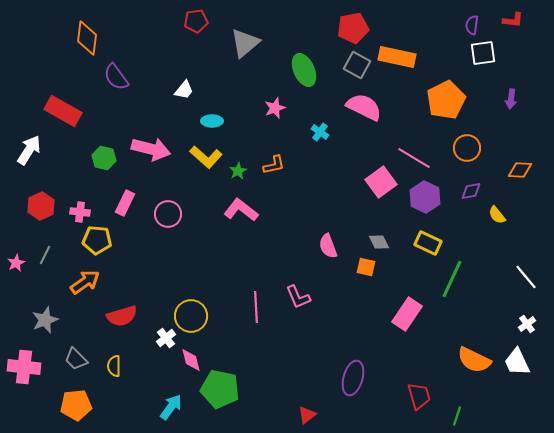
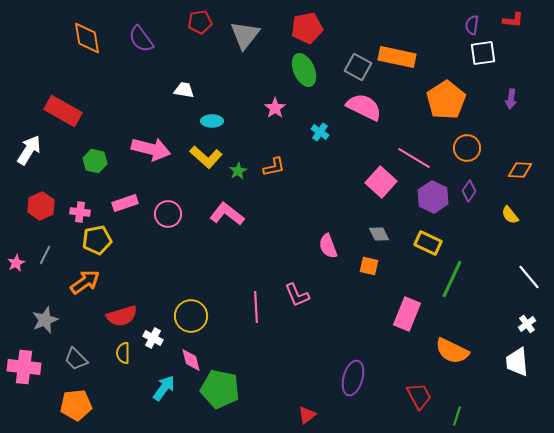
red pentagon at (196, 21): moved 4 px right, 1 px down
red pentagon at (353, 28): moved 46 px left
orange diamond at (87, 38): rotated 16 degrees counterclockwise
gray triangle at (245, 43): moved 8 px up; rotated 12 degrees counterclockwise
gray square at (357, 65): moved 1 px right, 2 px down
purple semicircle at (116, 77): moved 25 px right, 38 px up
white trapezoid at (184, 90): rotated 120 degrees counterclockwise
orange pentagon at (446, 100): rotated 6 degrees counterclockwise
pink star at (275, 108): rotated 15 degrees counterclockwise
green hexagon at (104, 158): moved 9 px left, 3 px down
orange L-shape at (274, 165): moved 2 px down
pink square at (381, 182): rotated 12 degrees counterclockwise
purple diamond at (471, 191): moved 2 px left; rotated 45 degrees counterclockwise
purple hexagon at (425, 197): moved 8 px right
pink rectangle at (125, 203): rotated 45 degrees clockwise
pink L-shape at (241, 210): moved 14 px left, 4 px down
yellow semicircle at (497, 215): moved 13 px right
yellow pentagon at (97, 240): rotated 16 degrees counterclockwise
gray diamond at (379, 242): moved 8 px up
orange square at (366, 267): moved 3 px right, 1 px up
white line at (526, 277): moved 3 px right
pink L-shape at (298, 297): moved 1 px left, 2 px up
pink rectangle at (407, 314): rotated 12 degrees counterclockwise
white cross at (166, 338): moved 13 px left; rotated 24 degrees counterclockwise
orange semicircle at (474, 360): moved 22 px left, 9 px up
white trapezoid at (517, 362): rotated 20 degrees clockwise
yellow semicircle at (114, 366): moved 9 px right, 13 px up
red trapezoid at (419, 396): rotated 12 degrees counterclockwise
cyan arrow at (171, 407): moved 7 px left, 19 px up
